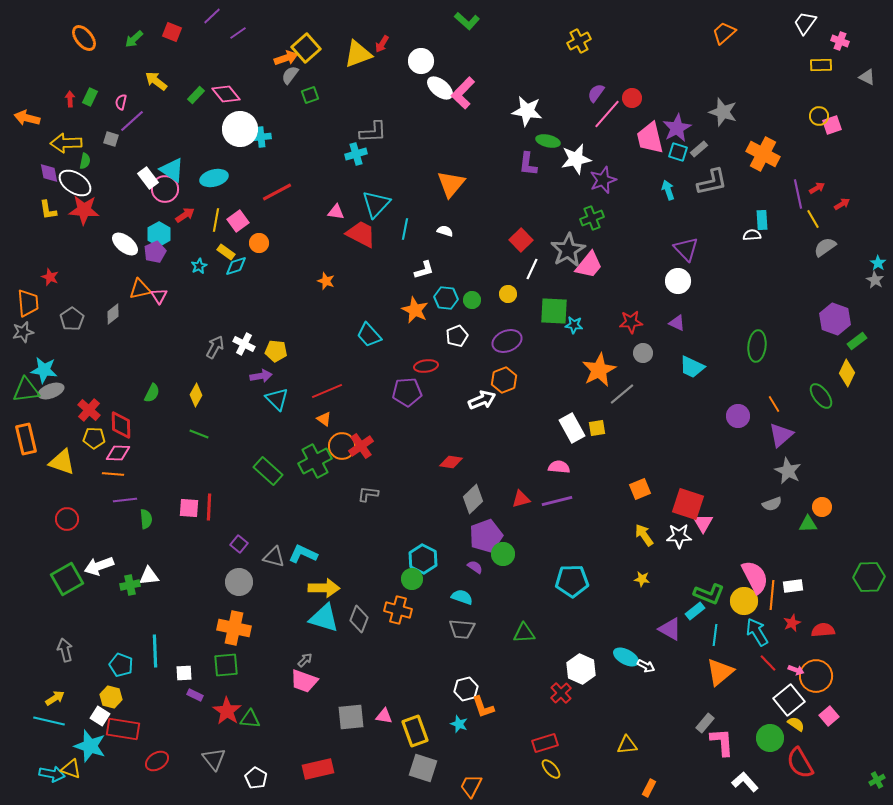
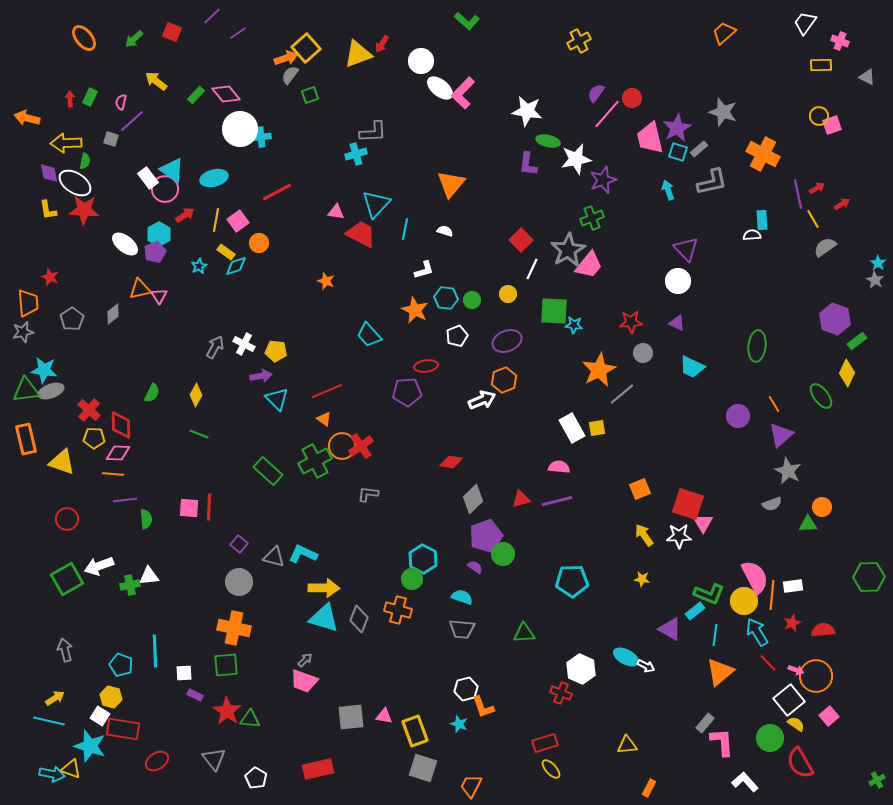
red cross at (561, 693): rotated 25 degrees counterclockwise
